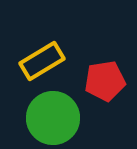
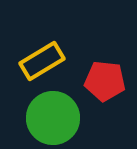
red pentagon: rotated 15 degrees clockwise
